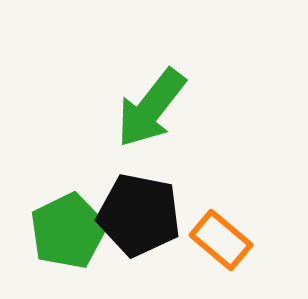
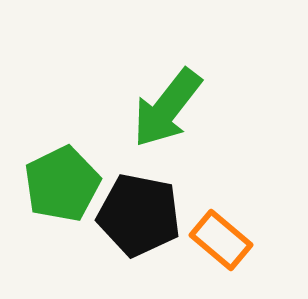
green arrow: moved 16 px right
green pentagon: moved 6 px left, 47 px up
